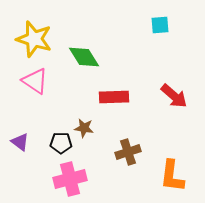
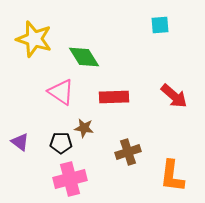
pink triangle: moved 26 px right, 11 px down
